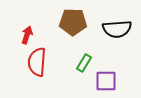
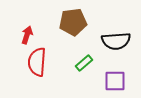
brown pentagon: rotated 8 degrees counterclockwise
black semicircle: moved 1 px left, 12 px down
green rectangle: rotated 18 degrees clockwise
purple square: moved 9 px right
